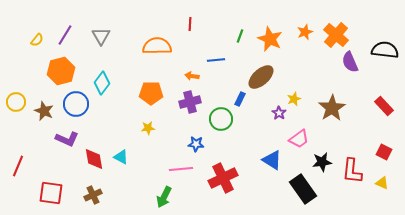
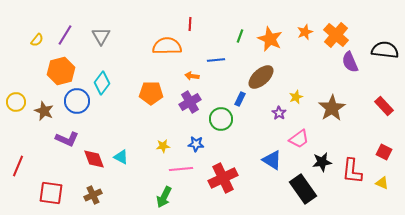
orange semicircle at (157, 46): moved 10 px right
yellow star at (294, 99): moved 2 px right, 2 px up
purple cross at (190, 102): rotated 15 degrees counterclockwise
blue circle at (76, 104): moved 1 px right, 3 px up
yellow star at (148, 128): moved 15 px right, 18 px down
red diamond at (94, 159): rotated 10 degrees counterclockwise
